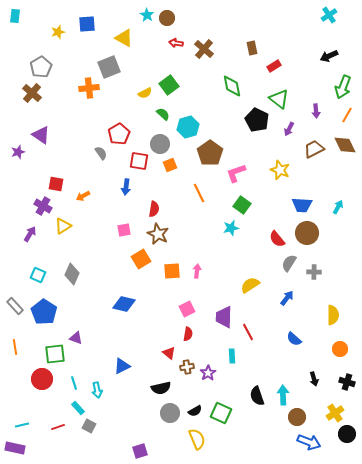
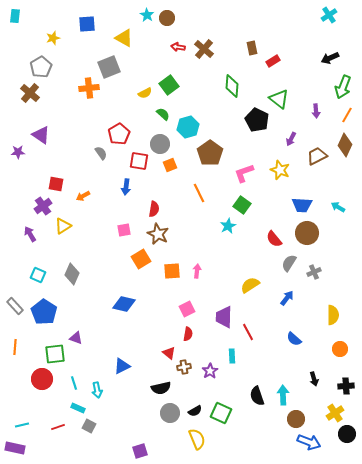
yellow star at (58, 32): moved 5 px left, 6 px down
red arrow at (176, 43): moved 2 px right, 4 px down
black arrow at (329, 56): moved 1 px right, 2 px down
red rectangle at (274, 66): moved 1 px left, 5 px up
green diamond at (232, 86): rotated 15 degrees clockwise
brown cross at (32, 93): moved 2 px left
purple arrow at (289, 129): moved 2 px right, 10 px down
brown diamond at (345, 145): rotated 50 degrees clockwise
brown trapezoid at (314, 149): moved 3 px right, 7 px down
purple star at (18, 152): rotated 16 degrees clockwise
pink L-shape at (236, 173): moved 8 px right
purple cross at (43, 206): rotated 24 degrees clockwise
cyan arrow at (338, 207): rotated 88 degrees counterclockwise
cyan star at (231, 228): moved 3 px left, 2 px up; rotated 14 degrees counterclockwise
purple arrow at (30, 234): rotated 63 degrees counterclockwise
red semicircle at (277, 239): moved 3 px left
gray cross at (314, 272): rotated 24 degrees counterclockwise
orange line at (15, 347): rotated 14 degrees clockwise
brown cross at (187, 367): moved 3 px left
purple star at (208, 373): moved 2 px right, 2 px up
black cross at (347, 382): moved 1 px left, 4 px down; rotated 21 degrees counterclockwise
cyan rectangle at (78, 408): rotated 24 degrees counterclockwise
brown circle at (297, 417): moved 1 px left, 2 px down
